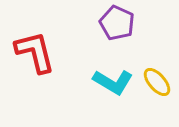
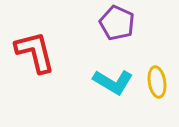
yellow ellipse: rotated 32 degrees clockwise
